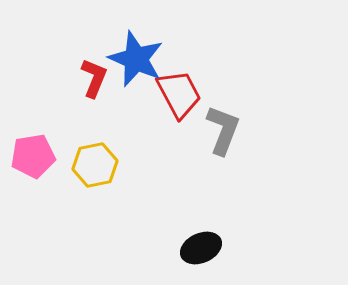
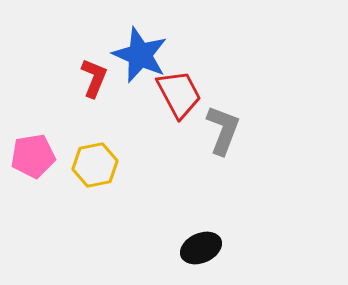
blue star: moved 4 px right, 4 px up
